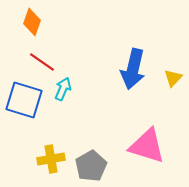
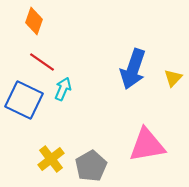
orange diamond: moved 2 px right, 1 px up
blue arrow: rotated 6 degrees clockwise
blue square: rotated 9 degrees clockwise
pink triangle: moved 1 px up; rotated 27 degrees counterclockwise
yellow cross: rotated 28 degrees counterclockwise
